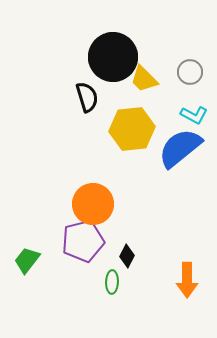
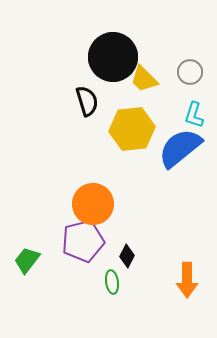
black semicircle: moved 4 px down
cyan L-shape: rotated 80 degrees clockwise
green ellipse: rotated 10 degrees counterclockwise
